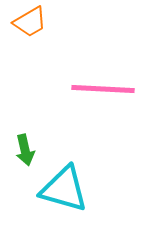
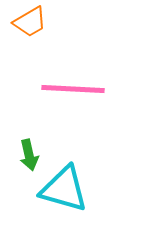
pink line: moved 30 px left
green arrow: moved 4 px right, 5 px down
